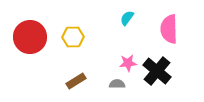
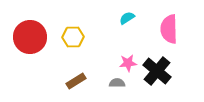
cyan semicircle: rotated 21 degrees clockwise
gray semicircle: moved 1 px up
